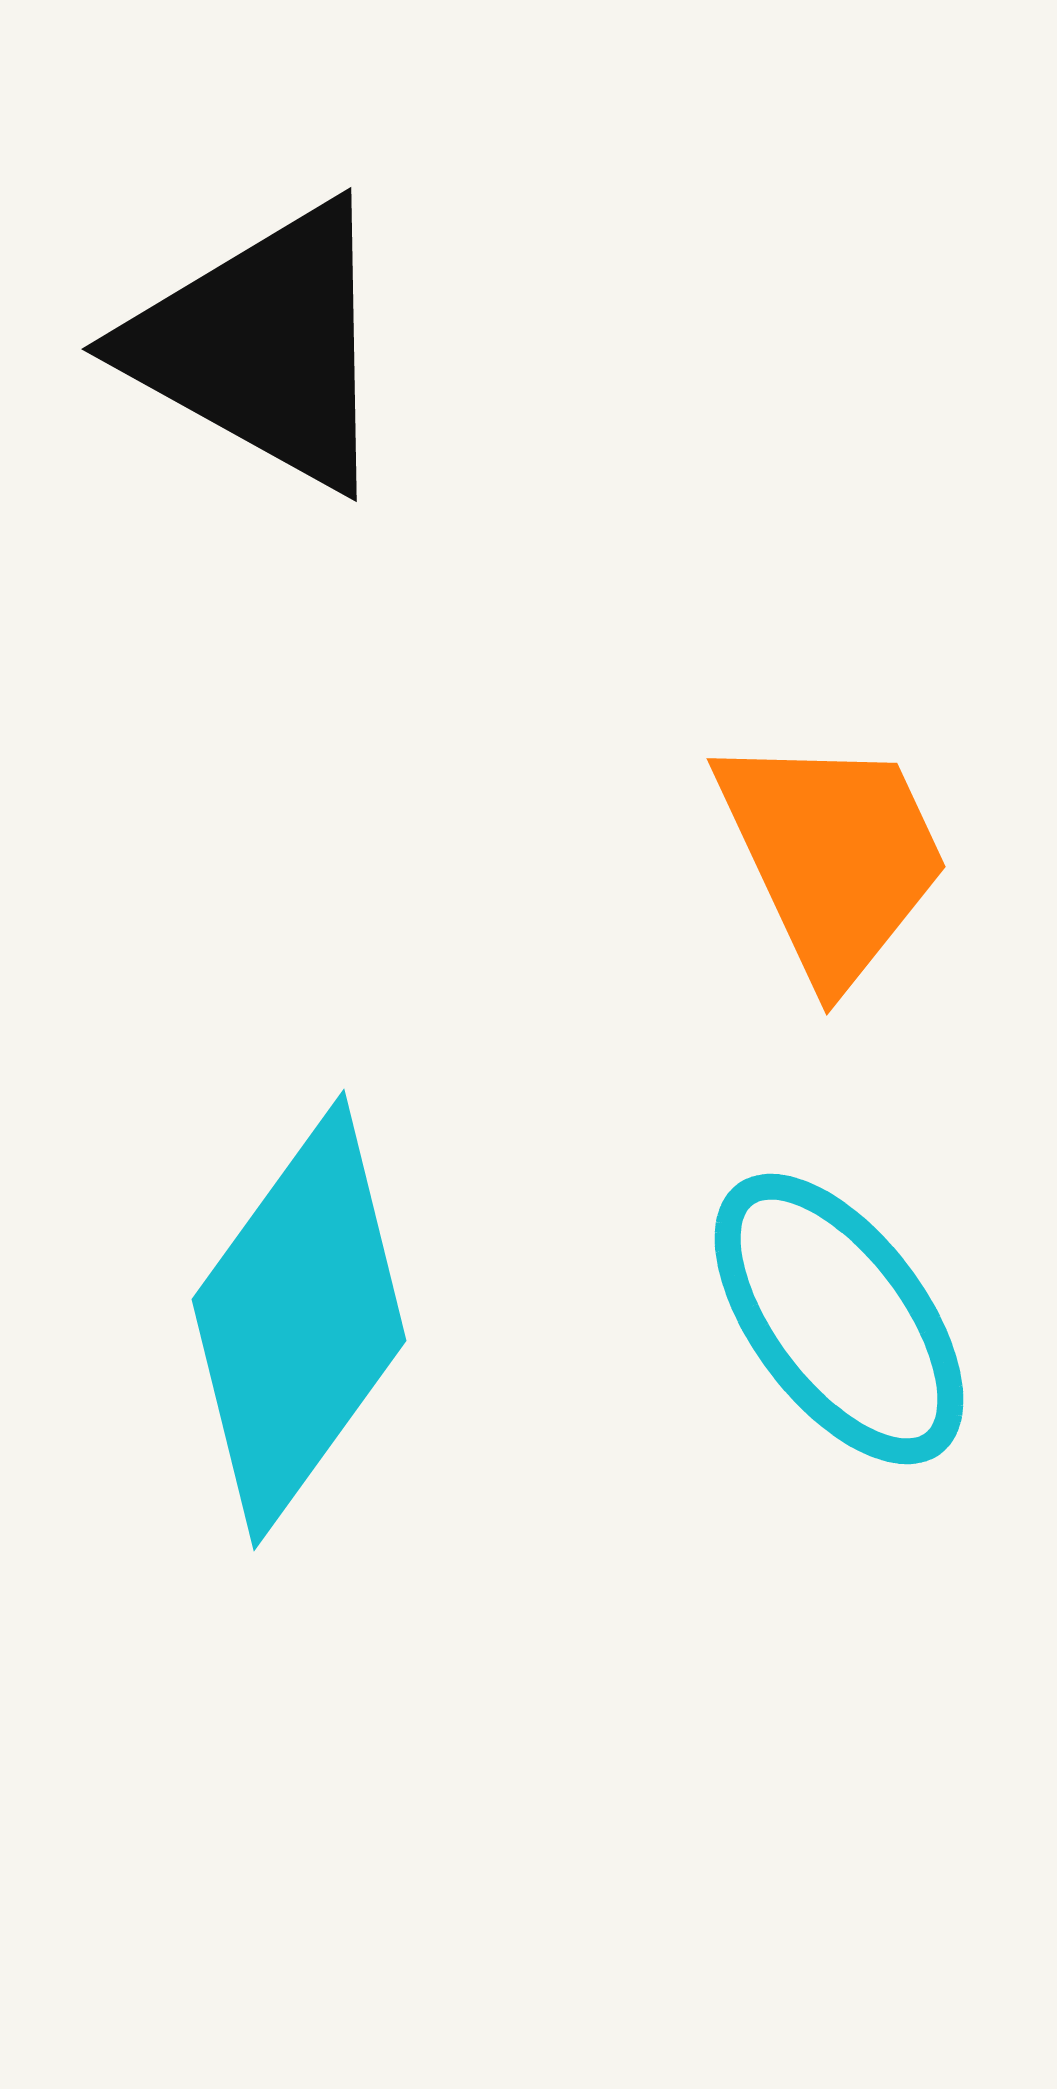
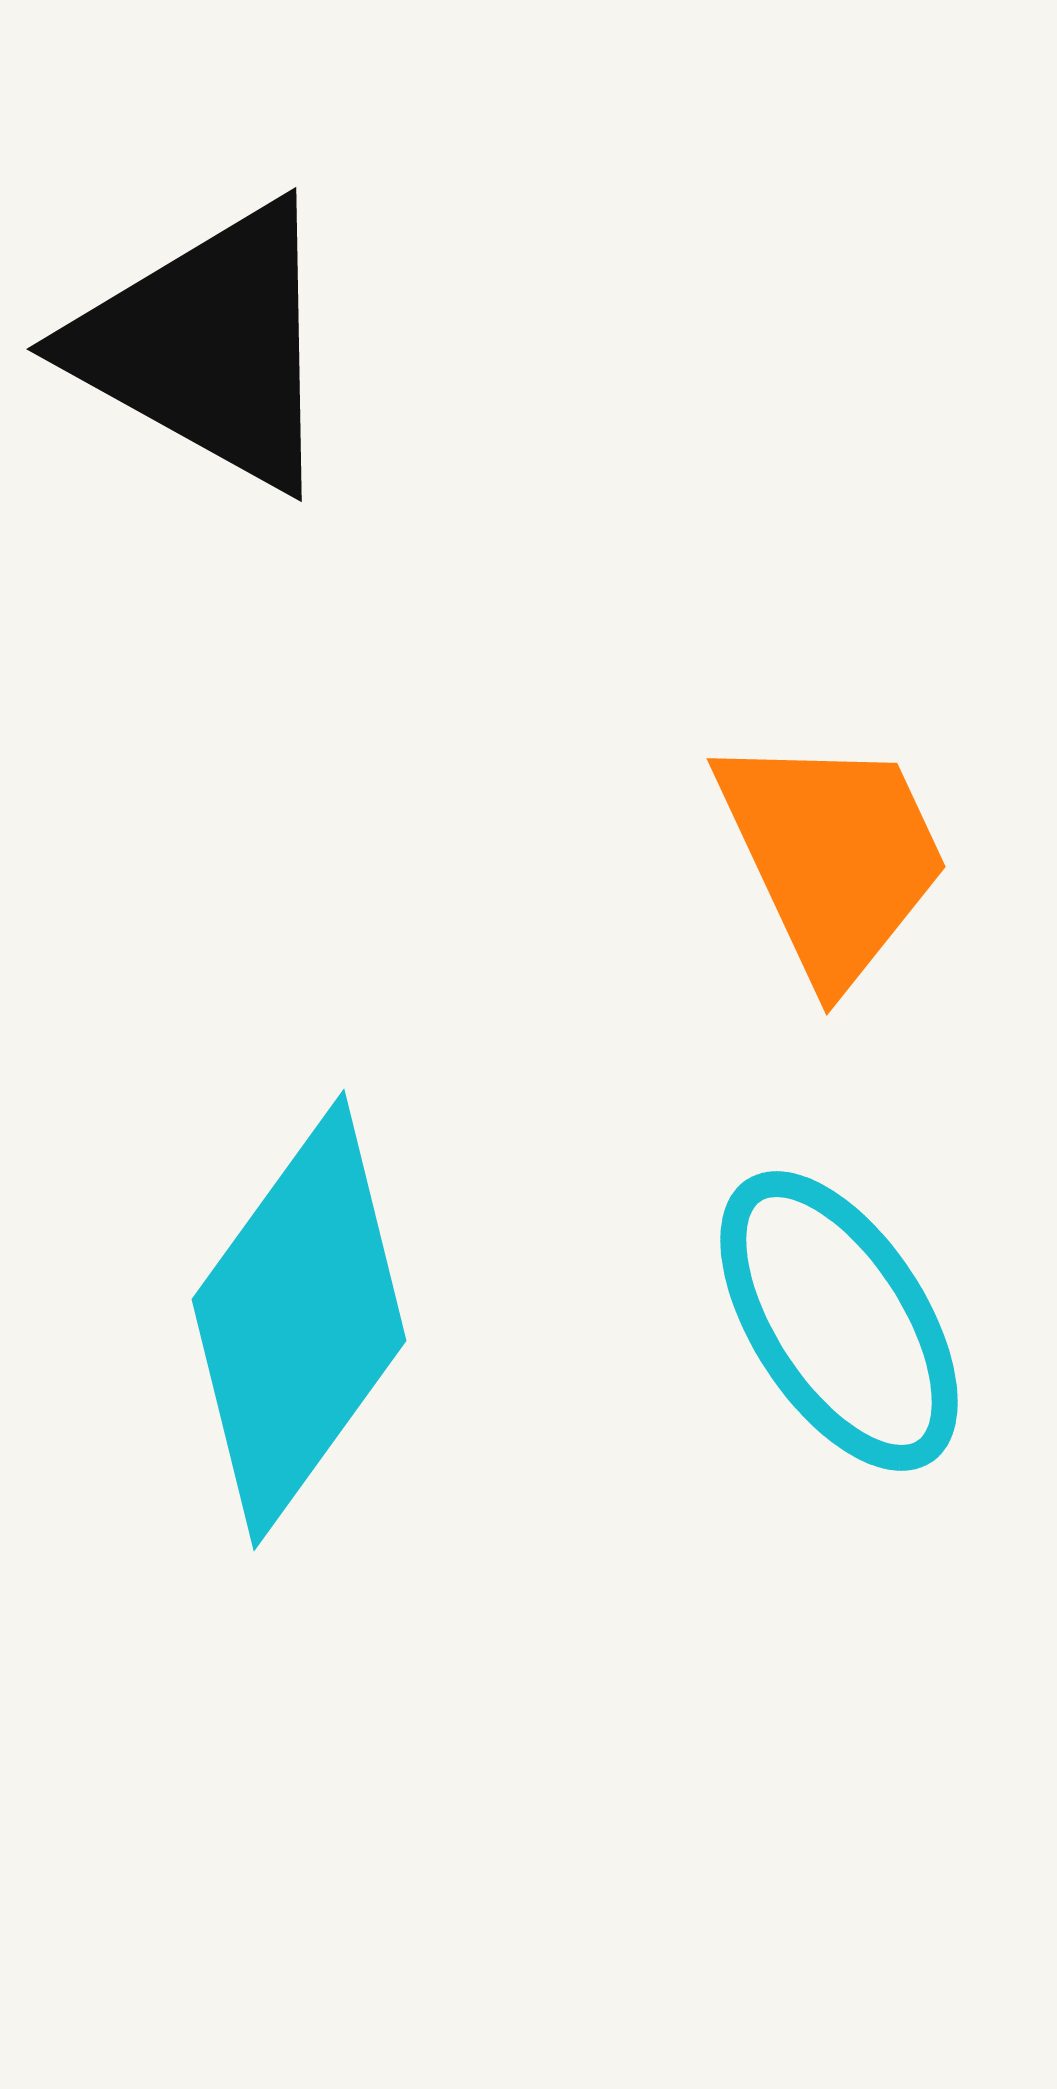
black triangle: moved 55 px left
cyan ellipse: moved 2 px down; rotated 4 degrees clockwise
